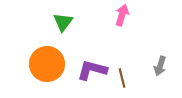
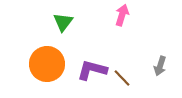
brown line: rotated 30 degrees counterclockwise
